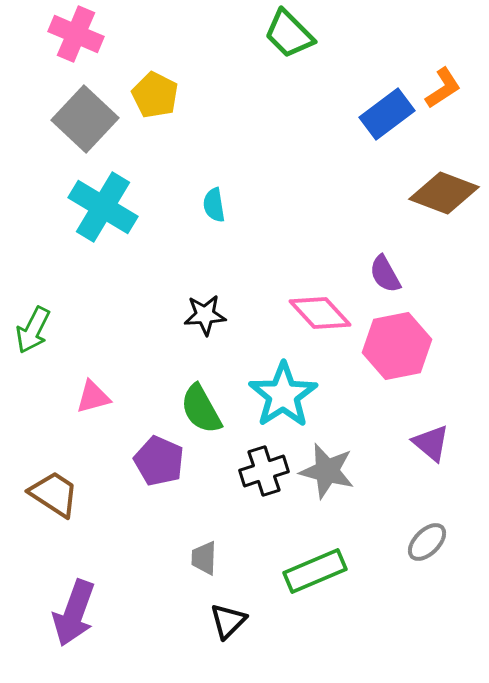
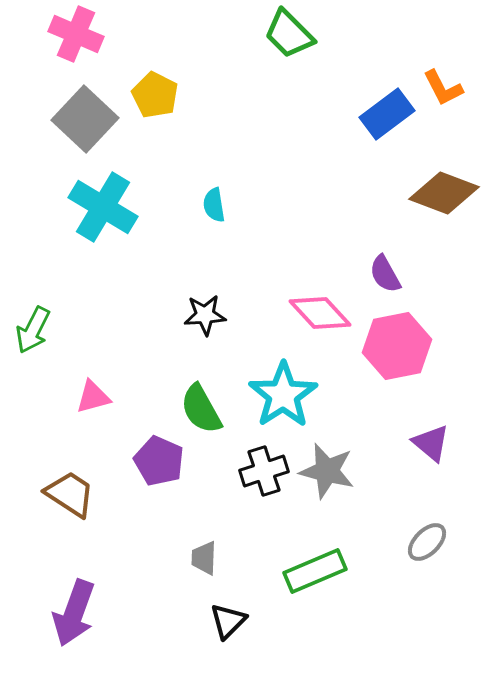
orange L-shape: rotated 96 degrees clockwise
brown trapezoid: moved 16 px right
